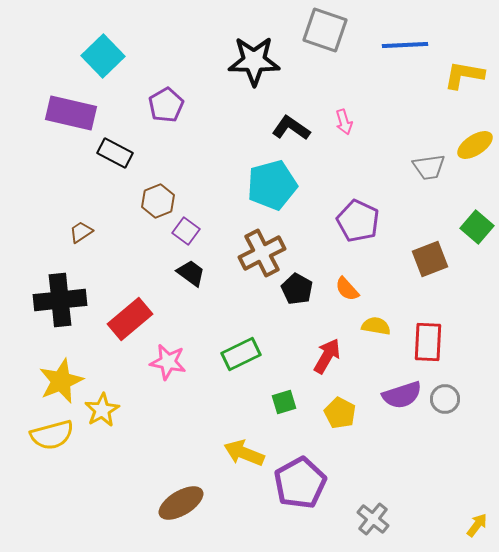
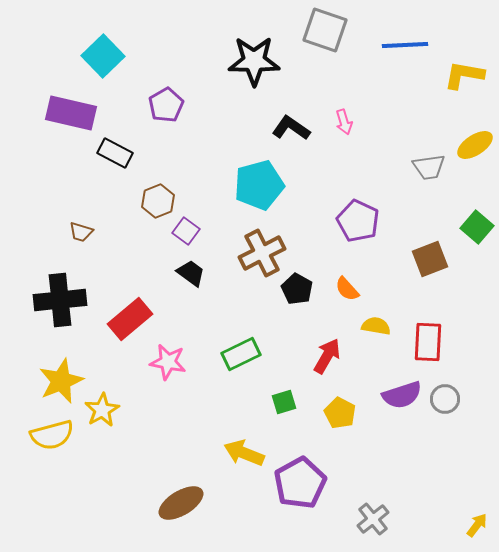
cyan pentagon at (272, 185): moved 13 px left
brown trapezoid at (81, 232): rotated 130 degrees counterclockwise
gray cross at (373, 519): rotated 12 degrees clockwise
